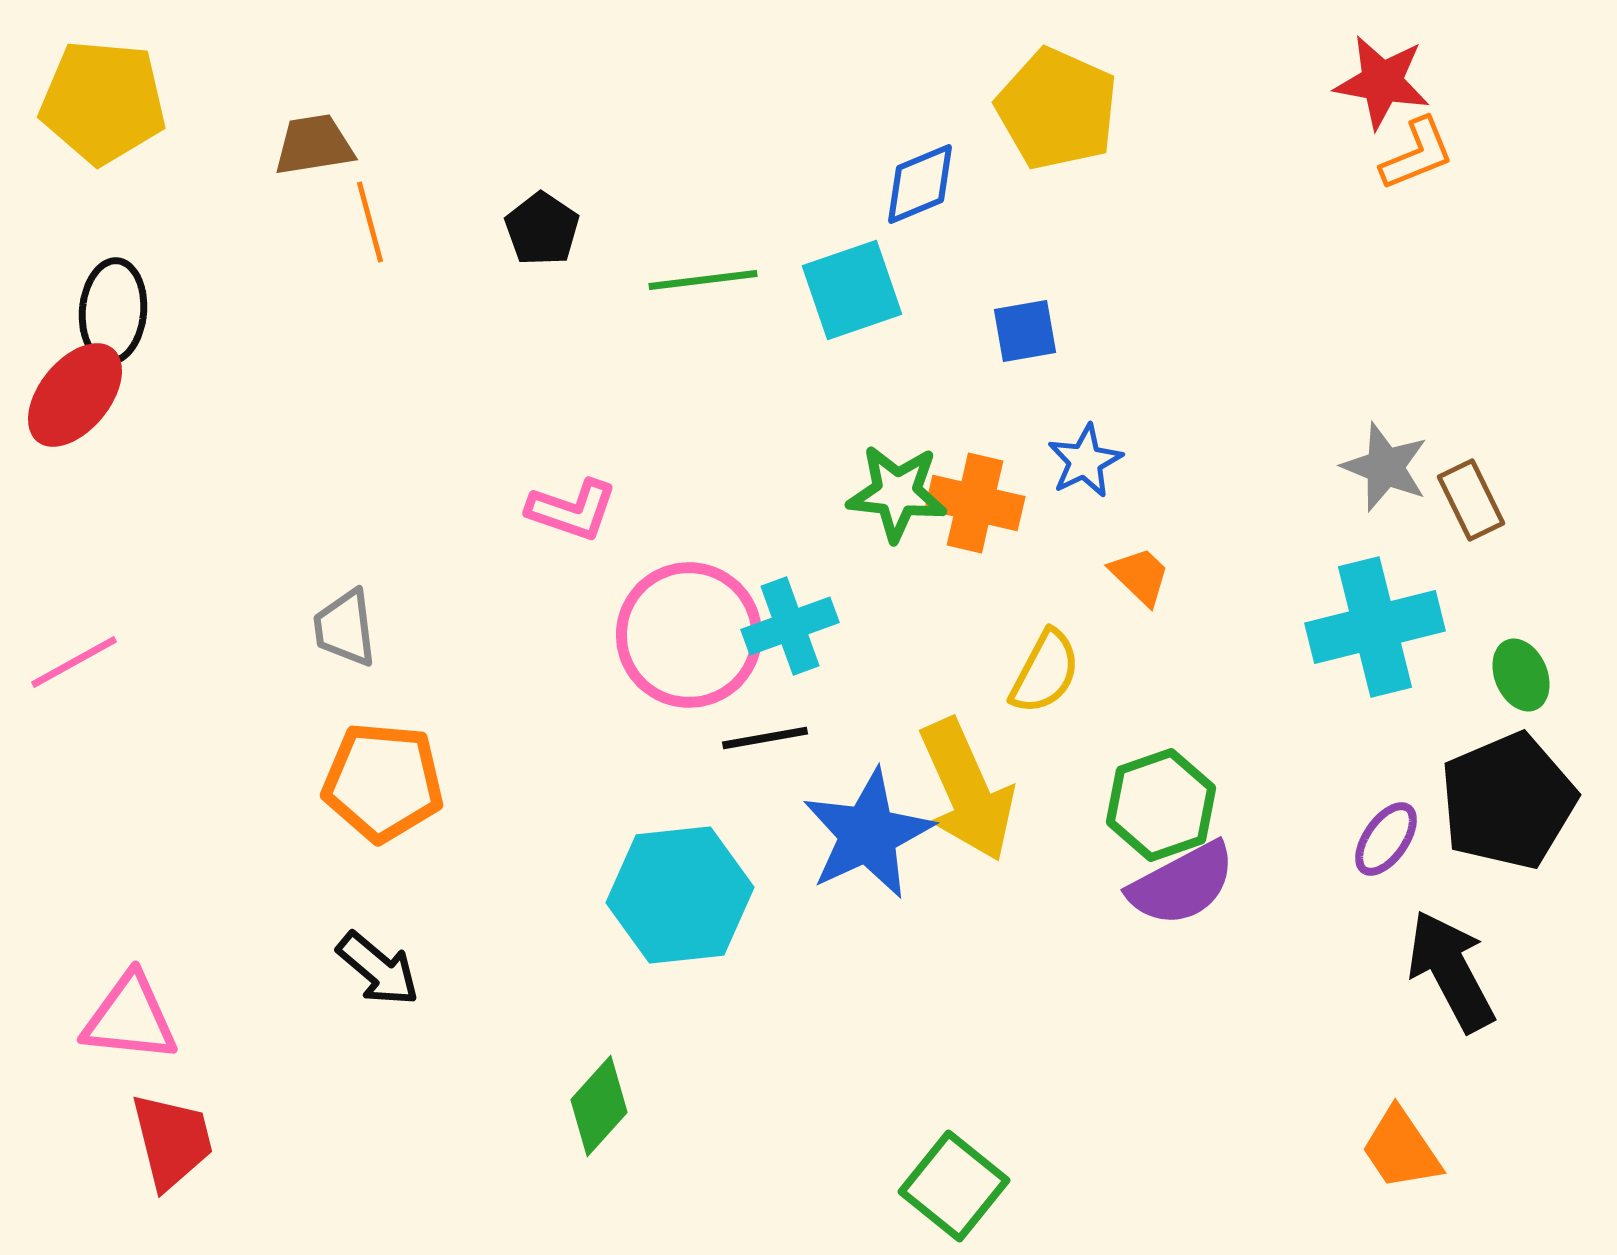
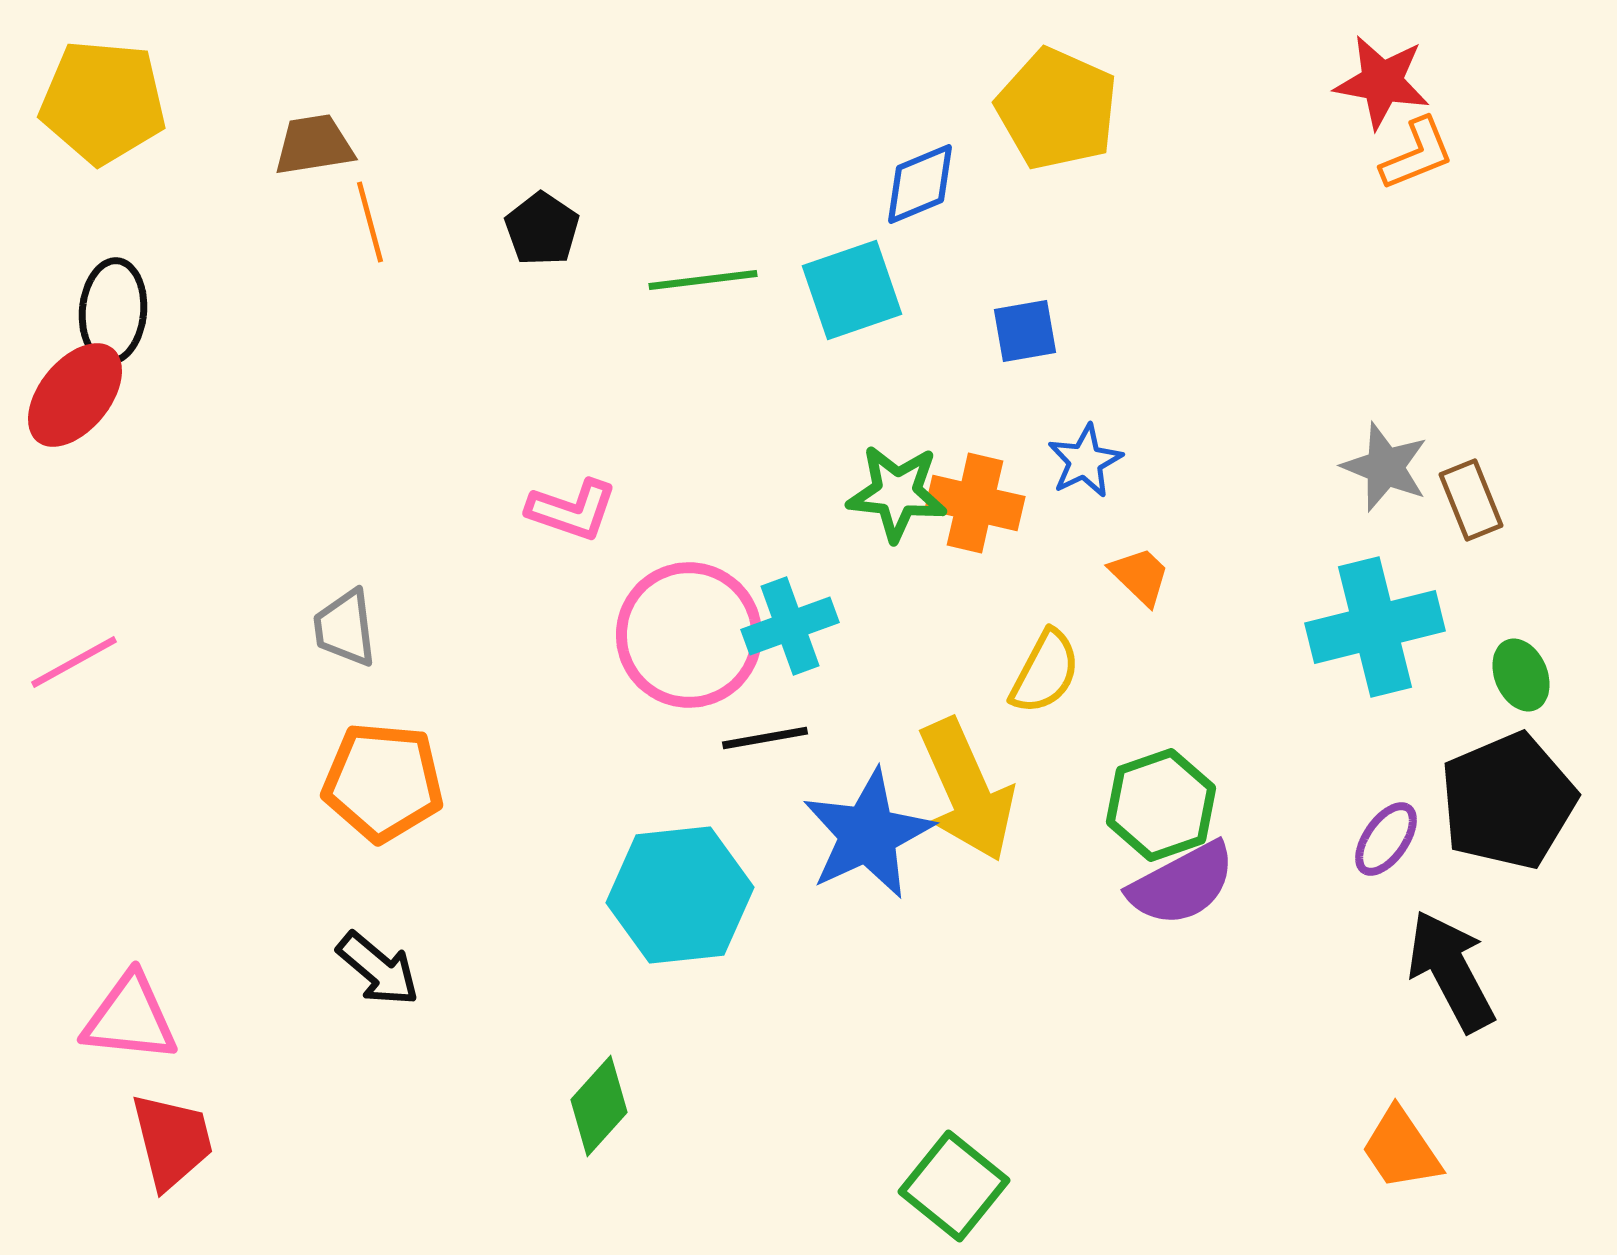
brown rectangle at (1471, 500): rotated 4 degrees clockwise
